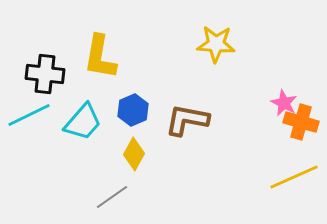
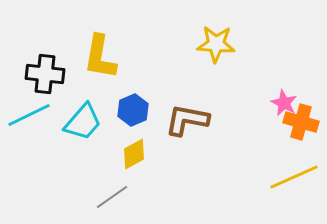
yellow diamond: rotated 32 degrees clockwise
